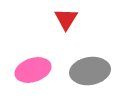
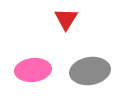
pink ellipse: rotated 12 degrees clockwise
